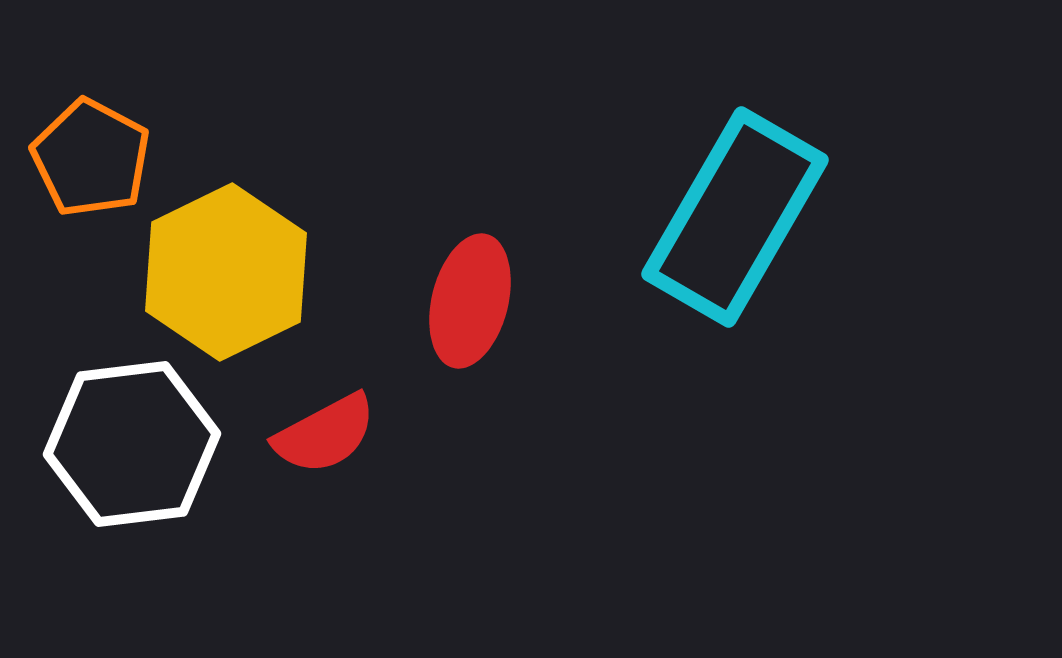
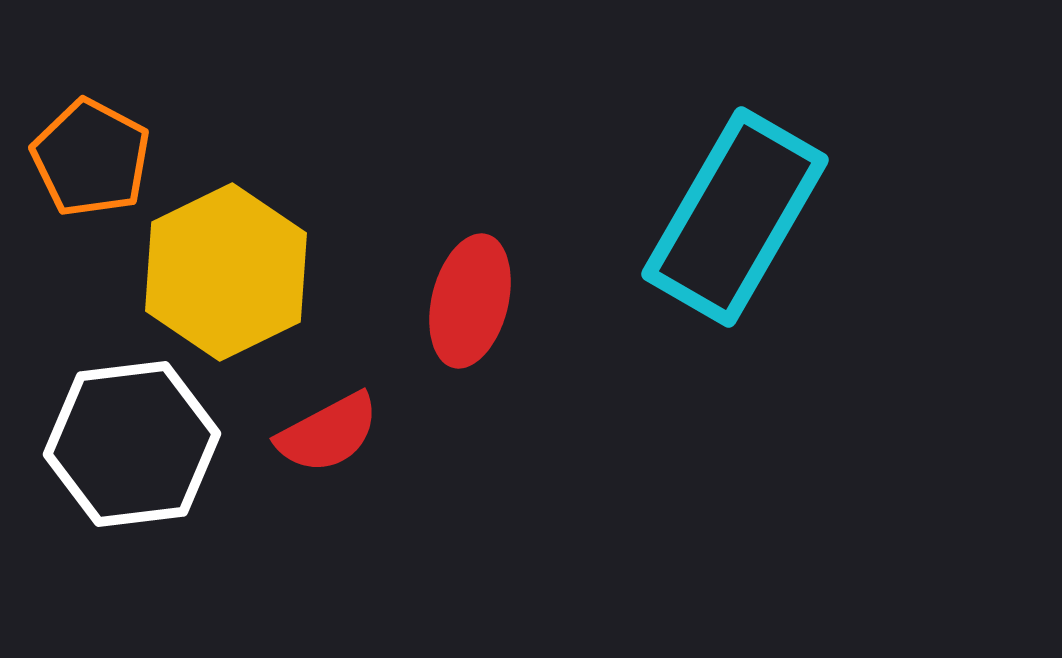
red semicircle: moved 3 px right, 1 px up
